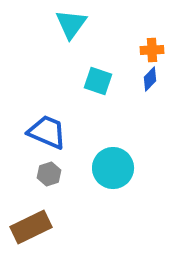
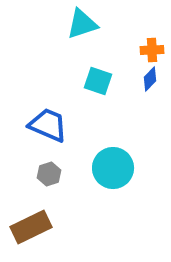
cyan triangle: moved 11 px right; rotated 36 degrees clockwise
blue trapezoid: moved 1 px right, 7 px up
